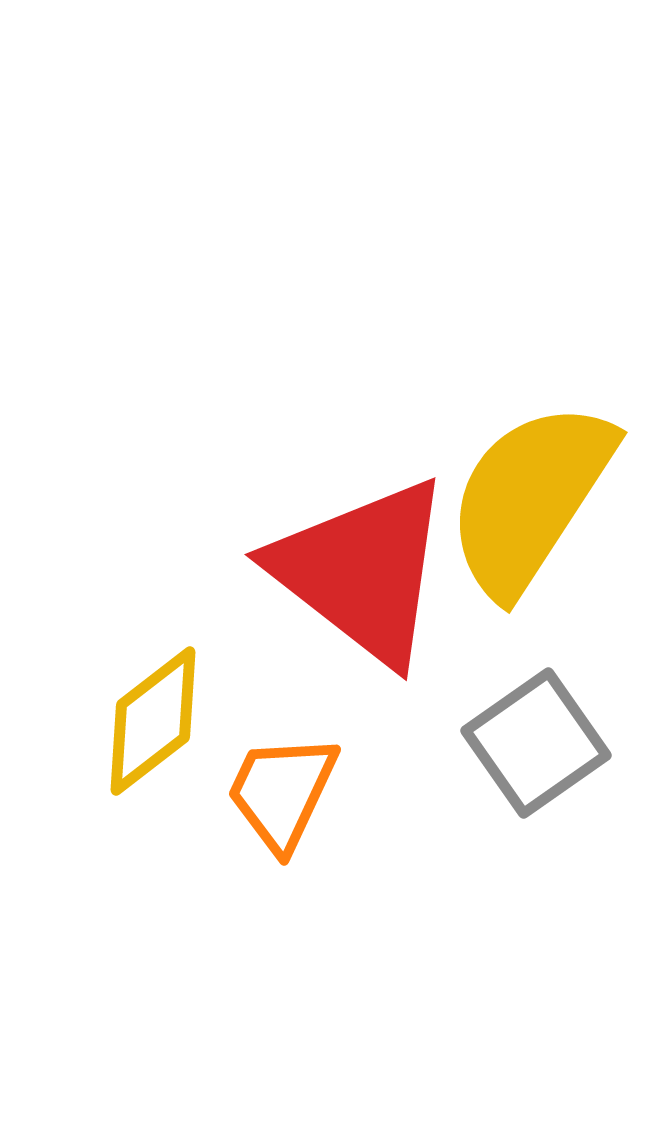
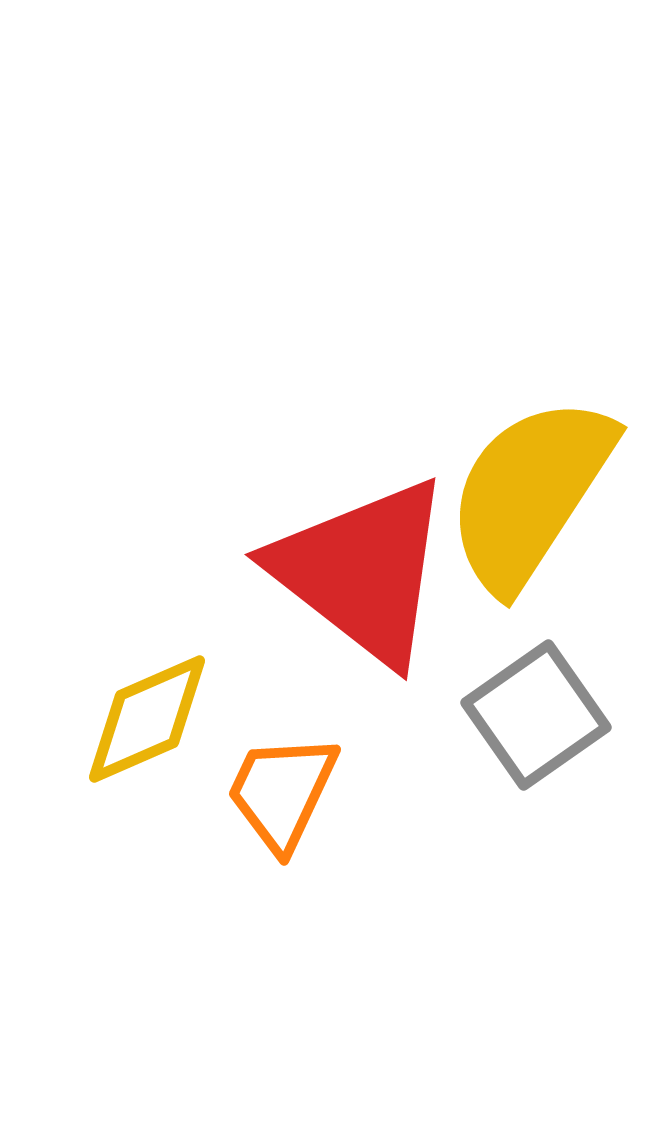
yellow semicircle: moved 5 px up
yellow diamond: moved 6 px left, 2 px up; rotated 14 degrees clockwise
gray square: moved 28 px up
